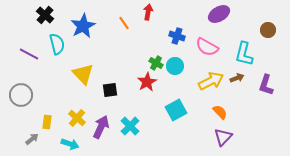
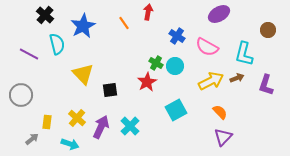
blue cross: rotated 14 degrees clockwise
